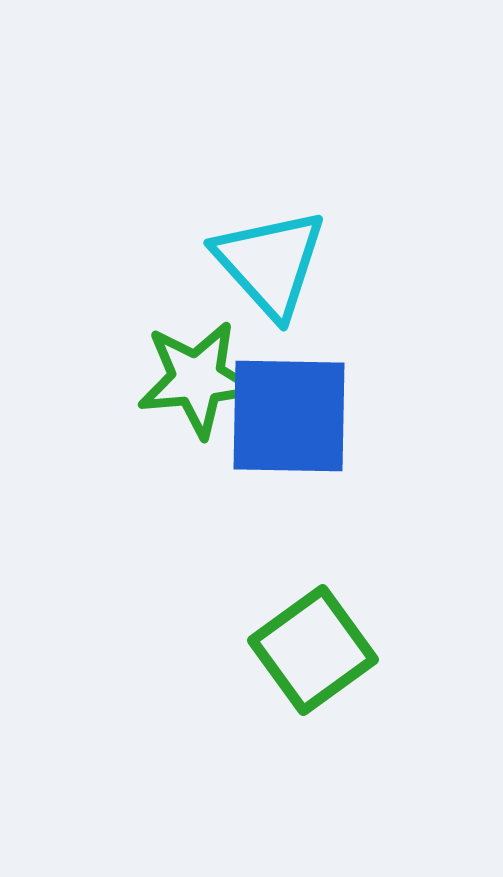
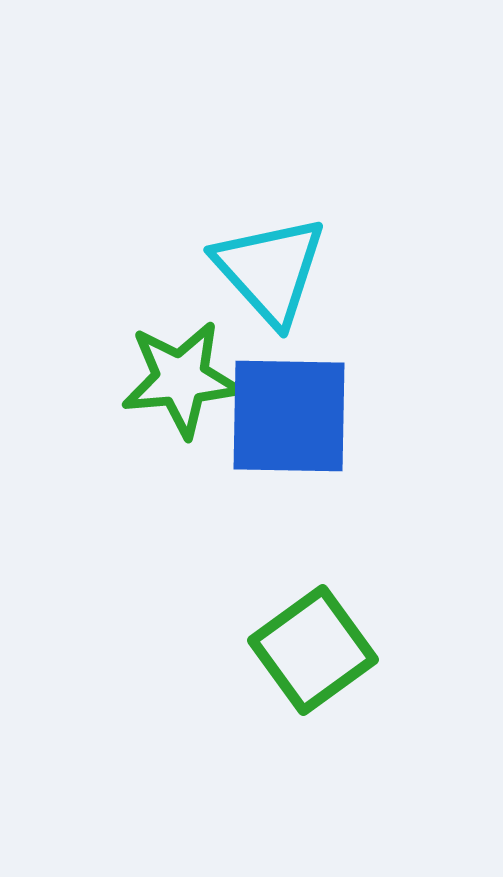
cyan triangle: moved 7 px down
green star: moved 16 px left
